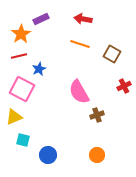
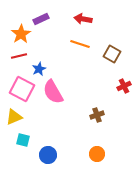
pink semicircle: moved 26 px left
orange circle: moved 1 px up
